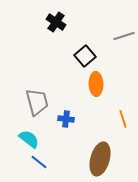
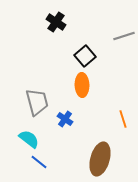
orange ellipse: moved 14 px left, 1 px down
blue cross: moved 1 px left; rotated 28 degrees clockwise
